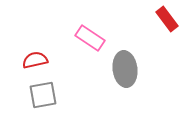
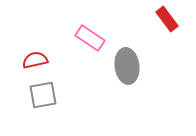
gray ellipse: moved 2 px right, 3 px up
